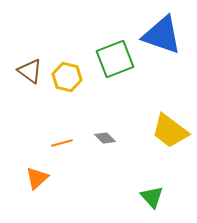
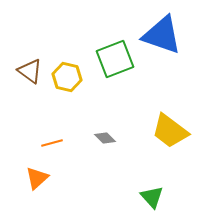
orange line: moved 10 px left
